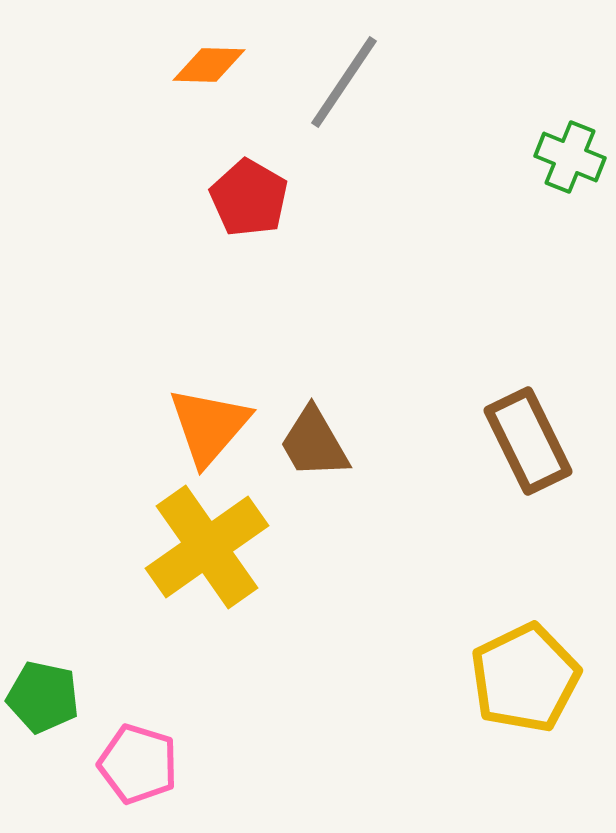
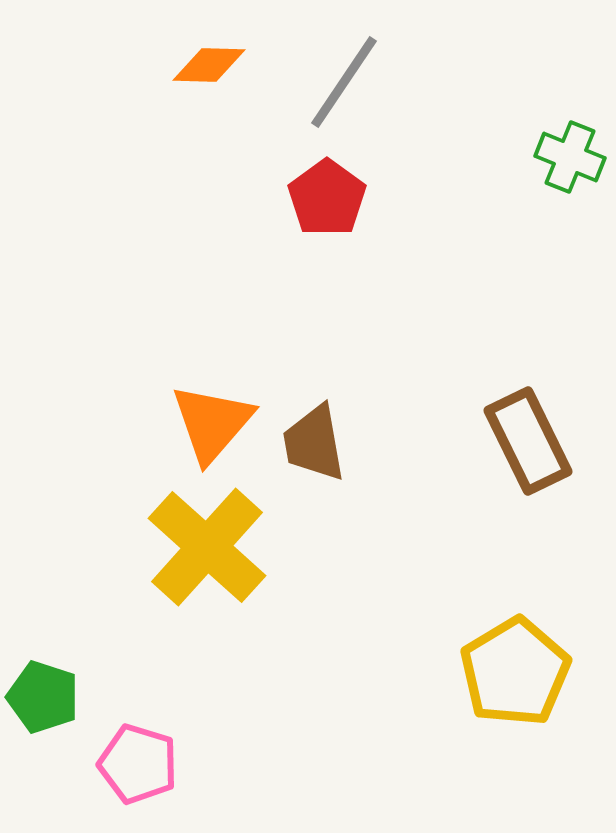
red pentagon: moved 78 px right; rotated 6 degrees clockwise
orange triangle: moved 3 px right, 3 px up
brown trapezoid: rotated 20 degrees clockwise
yellow cross: rotated 13 degrees counterclockwise
yellow pentagon: moved 10 px left, 6 px up; rotated 5 degrees counterclockwise
green pentagon: rotated 6 degrees clockwise
